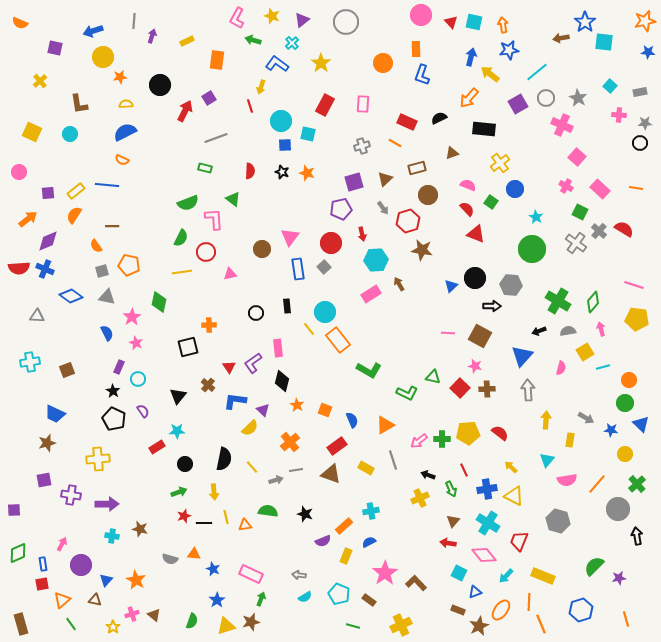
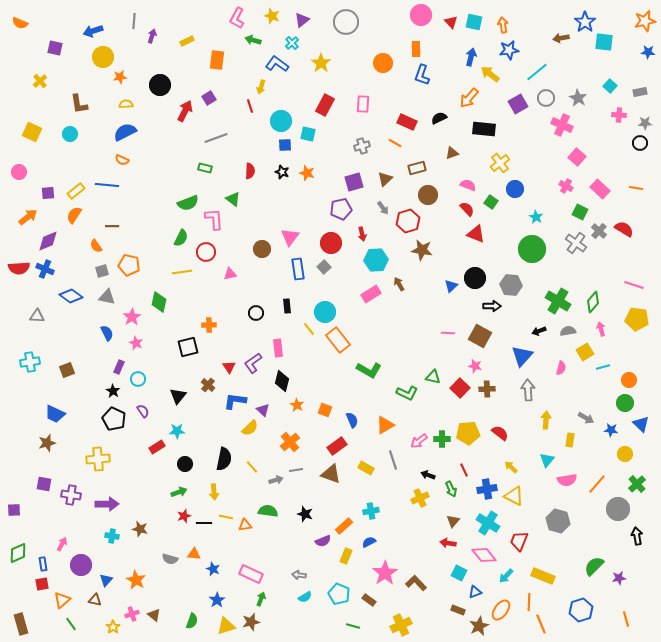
orange arrow at (28, 219): moved 2 px up
purple square at (44, 480): moved 4 px down; rotated 21 degrees clockwise
yellow line at (226, 517): rotated 64 degrees counterclockwise
